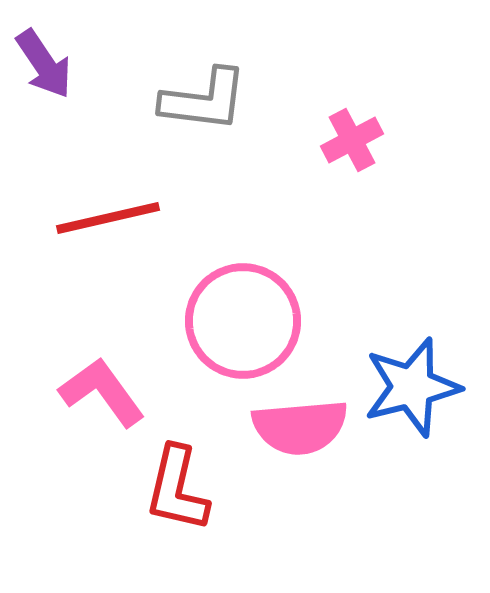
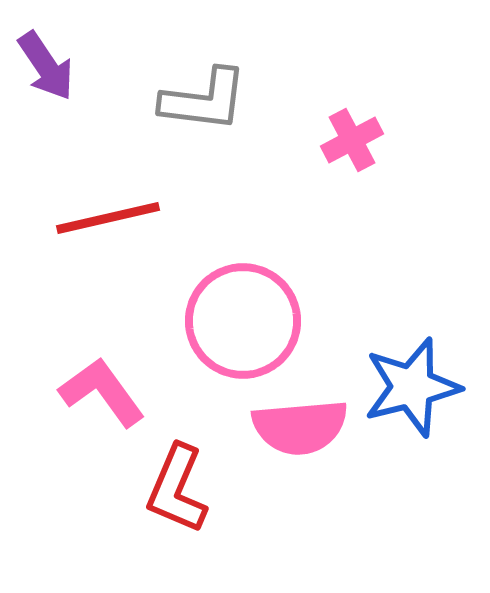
purple arrow: moved 2 px right, 2 px down
red L-shape: rotated 10 degrees clockwise
